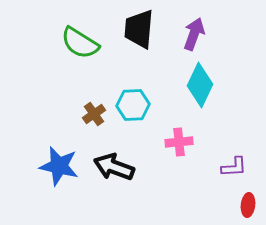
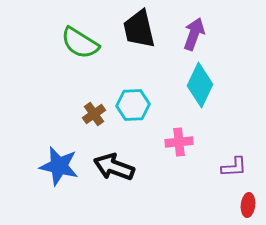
black trapezoid: rotated 18 degrees counterclockwise
